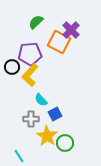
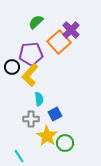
orange square: rotated 20 degrees clockwise
purple pentagon: moved 1 px right
cyan semicircle: moved 2 px left, 1 px up; rotated 144 degrees counterclockwise
